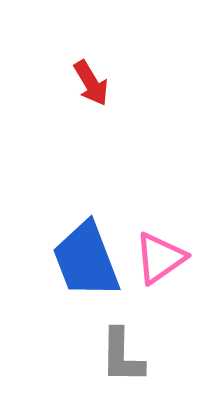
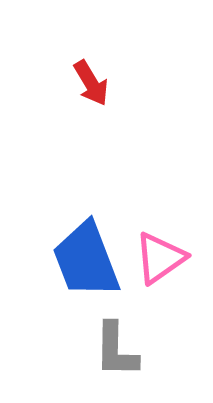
gray L-shape: moved 6 px left, 6 px up
